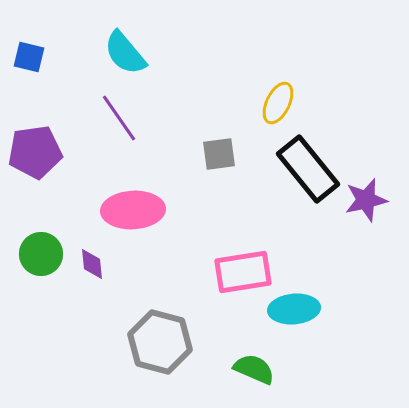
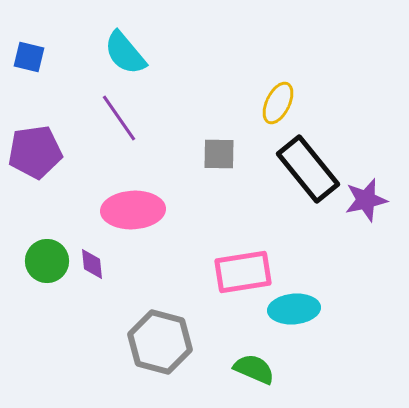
gray square: rotated 9 degrees clockwise
green circle: moved 6 px right, 7 px down
